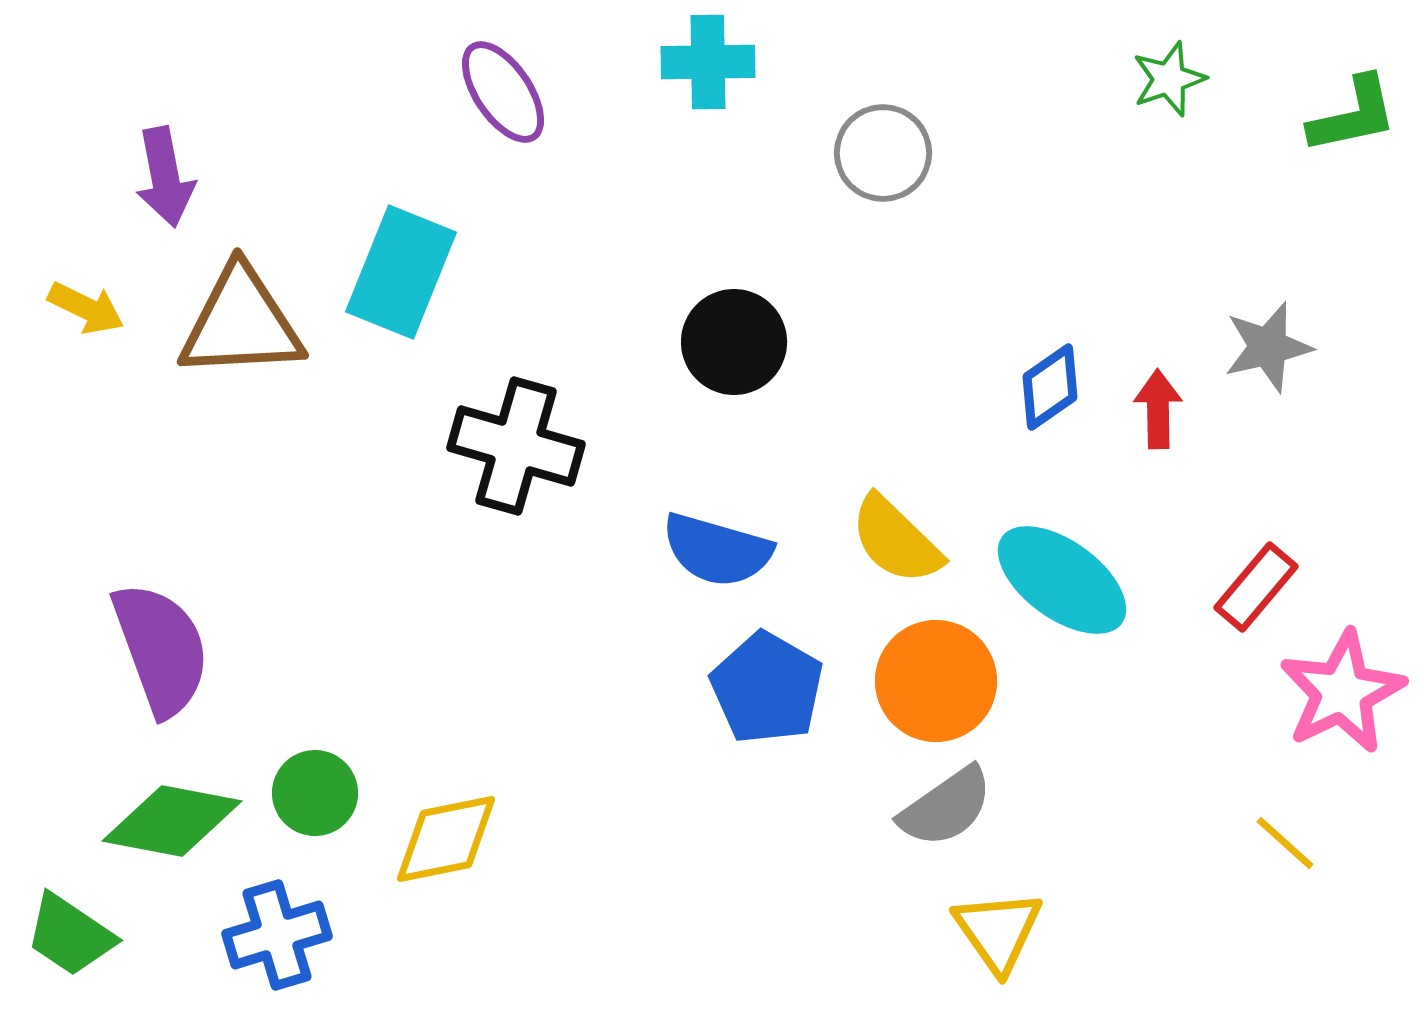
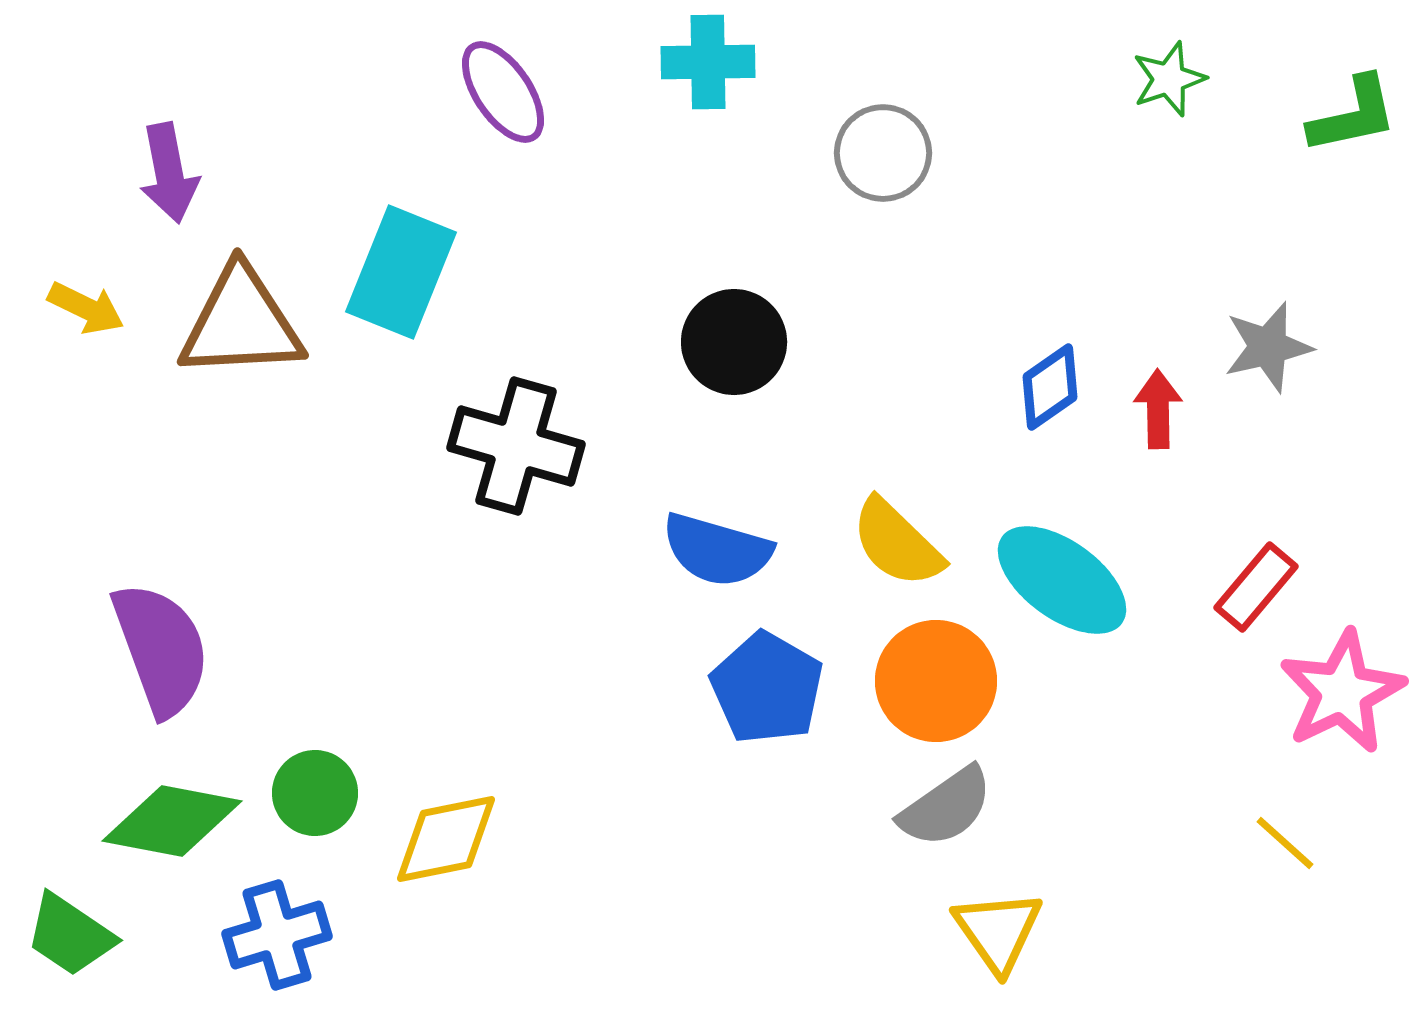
purple arrow: moved 4 px right, 4 px up
yellow semicircle: moved 1 px right, 3 px down
